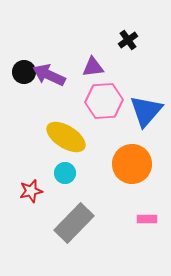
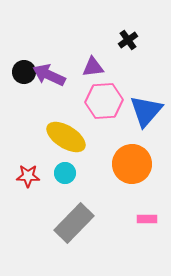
red star: moved 3 px left, 15 px up; rotated 15 degrees clockwise
